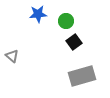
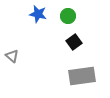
blue star: rotated 18 degrees clockwise
green circle: moved 2 px right, 5 px up
gray rectangle: rotated 8 degrees clockwise
